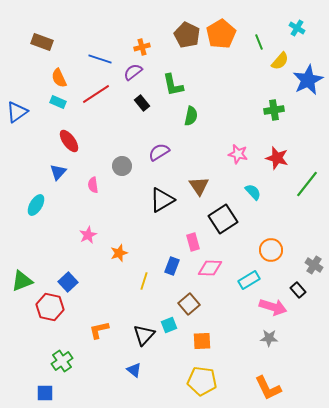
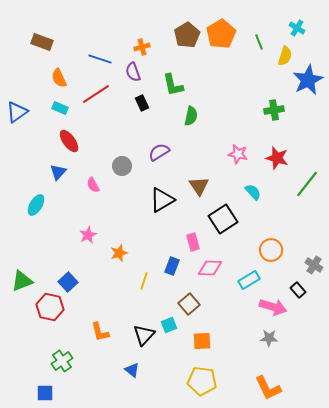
brown pentagon at (187, 35): rotated 15 degrees clockwise
yellow semicircle at (280, 61): moved 5 px right, 5 px up; rotated 24 degrees counterclockwise
purple semicircle at (133, 72): rotated 72 degrees counterclockwise
cyan rectangle at (58, 102): moved 2 px right, 6 px down
black rectangle at (142, 103): rotated 14 degrees clockwise
pink semicircle at (93, 185): rotated 21 degrees counterclockwise
orange L-shape at (99, 330): moved 1 px right, 2 px down; rotated 90 degrees counterclockwise
blue triangle at (134, 370): moved 2 px left
